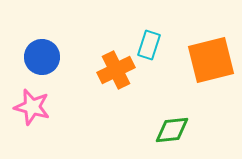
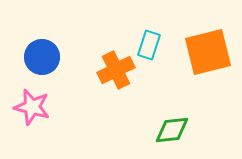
orange square: moved 3 px left, 8 px up
